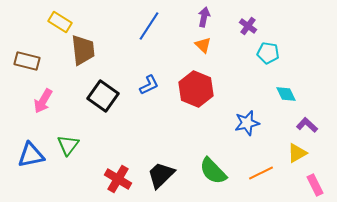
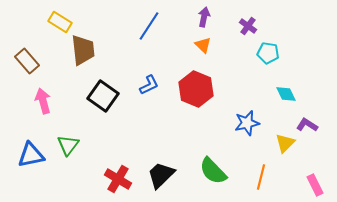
brown rectangle: rotated 35 degrees clockwise
pink arrow: rotated 135 degrees clockwise
purple L-shape: rotated 10 degrees counterclockwise
yellow triangle: moved 12 px left, 10 px up; rotated 15 degrees counterclockwise
orange line: moved 4 px down; rotated 50 degrees counterclockwise
